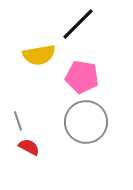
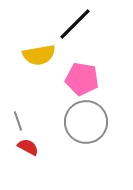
black line: moved 3 px left
pink pentagon: moved 2 px down
red semicircle: moved 1 px left
